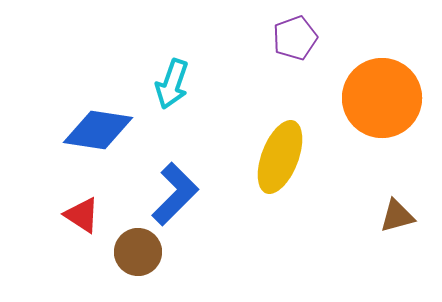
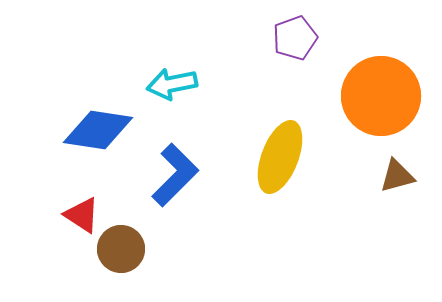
cyan arrow: rotated 60 degrees clockwise
orange circle: moved 1 px left, 2 px up
blue L-shape: moved 19 px up
brown triangle: moved 40 px up
brown circle: moved 17 px left, 3 px up
